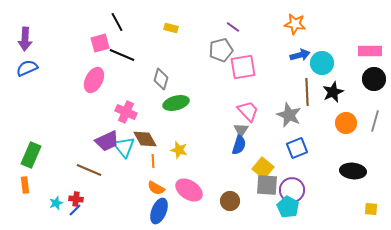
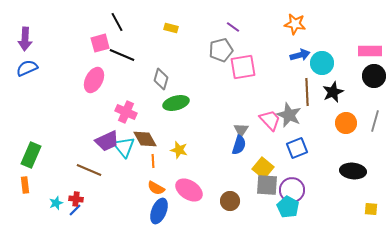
black circle at (374, 79): moved 3 px up
pink trapezoid at (248, 111): moved 22 px right, 9 px down
